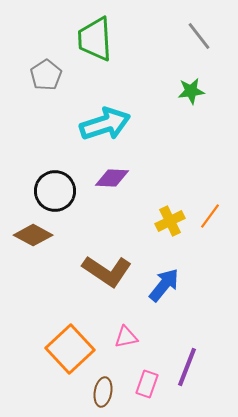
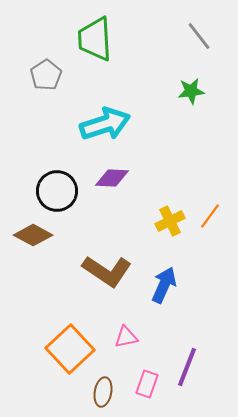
black circle: moved 2 px right
blue arrow: rotated 15 degrees counterclockwise
